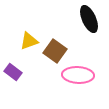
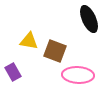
yellow triangle: rotated 30 degrees clockwise
brown square: rotated 15 degrees counterclockwise
purple rectangle: rotated 24 degrees clockwise
